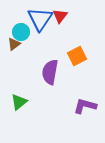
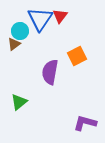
cyan circle: moved 1 px left, 1 px up
purple L-shape: moved 17 px down
